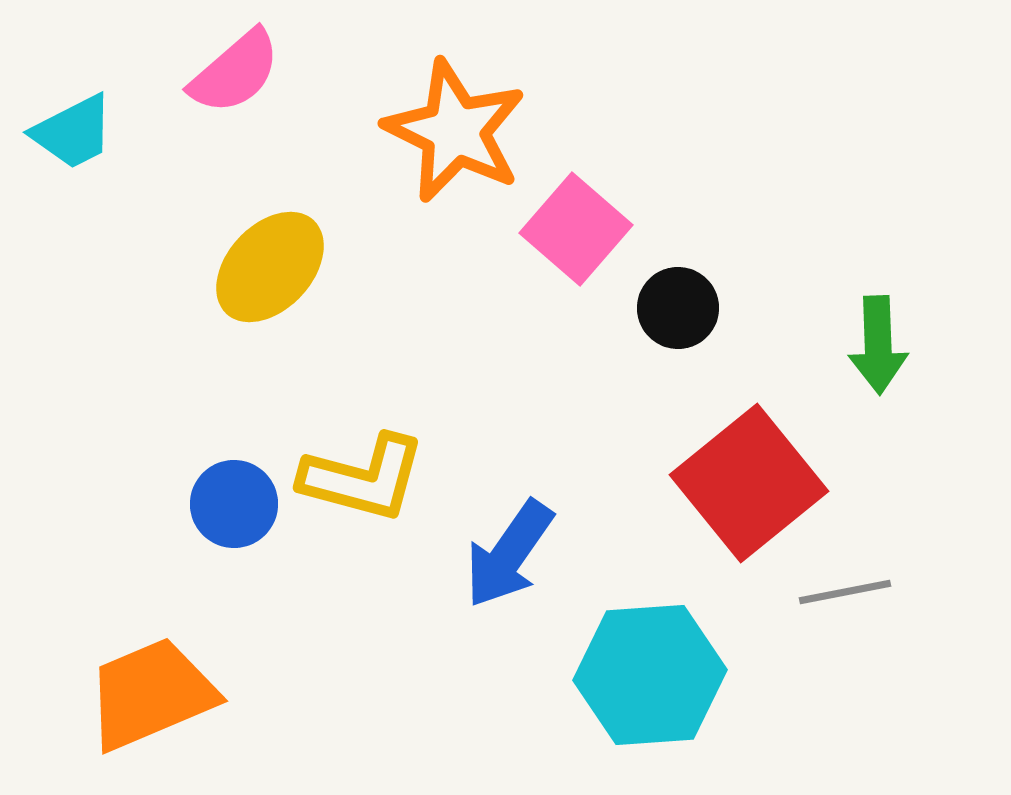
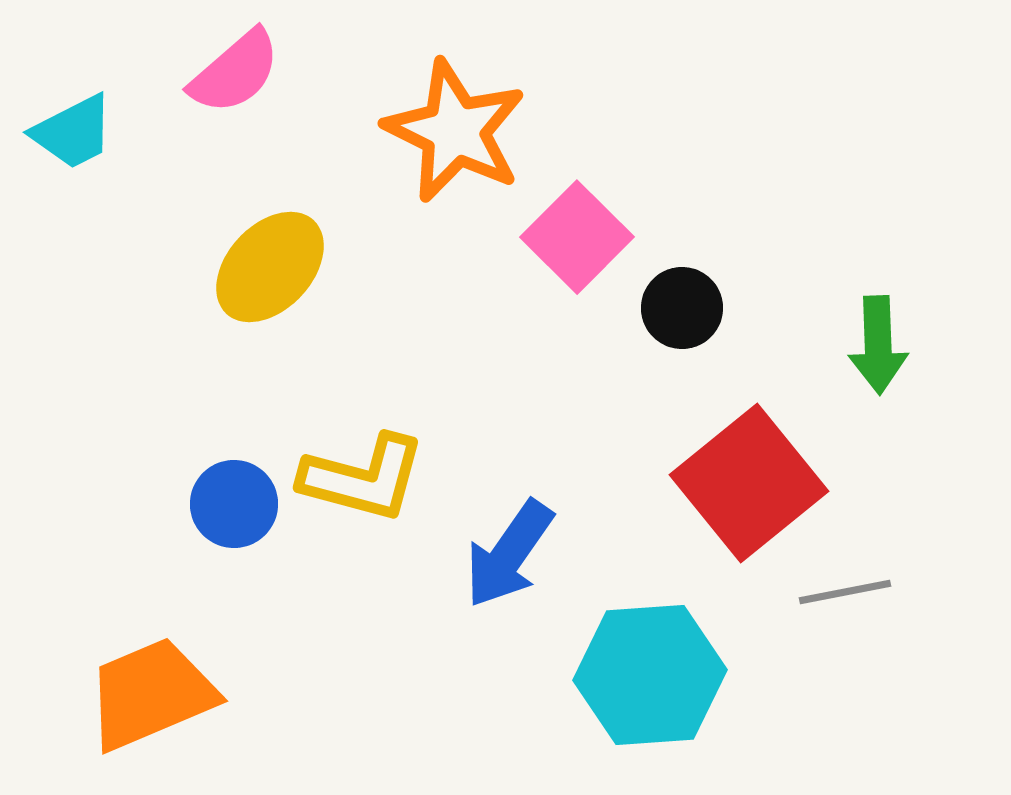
pink square: moved 1 px right, 8 px down; rotated 4 degrees clockwise
black circle: moved 4 px right
